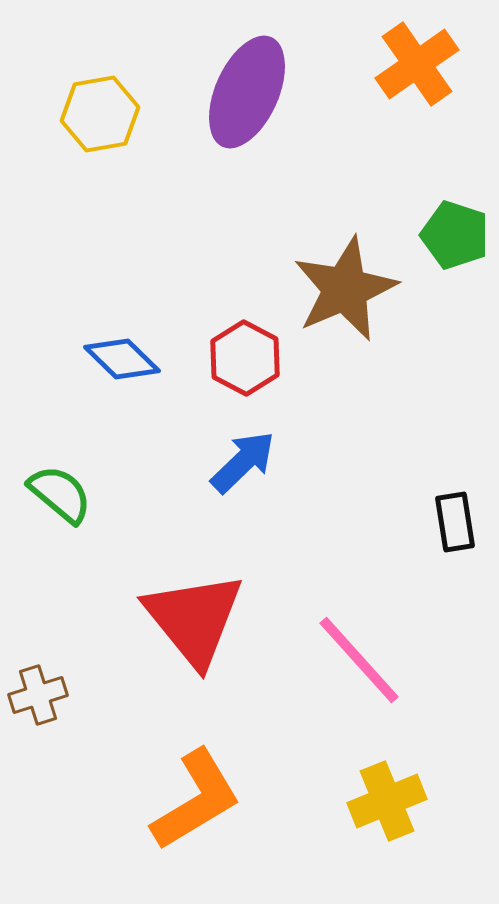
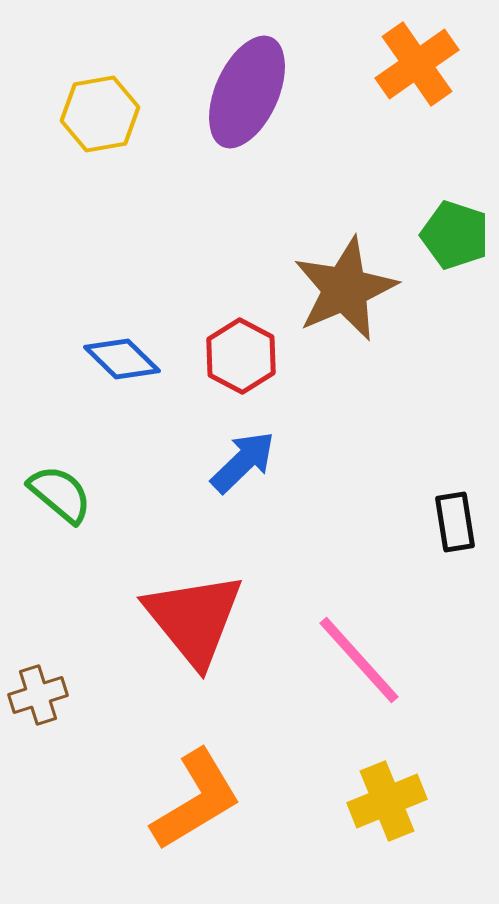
red hexagon: moved 4 px left, 2 px up
